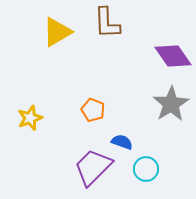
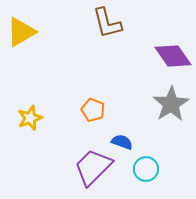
brown L-shape: rotated 12 degrees counterclockwise
yellow triangle: moved 36 px left
